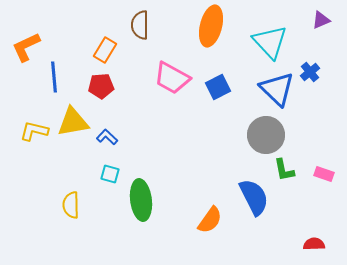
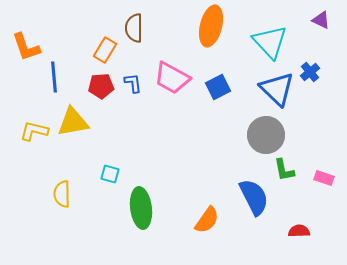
purple triangle: rotated 48 degrees clockwise
brown semicircle: moved 6 px left, 3 px down
orange L-shape: rotated 84 degrees counterclockwise
blue L-shape: moved 26 px right, 54 px up; rotated 40 degrees clockwise
pink rectangle: moved 4 px down
green ellipse: moved 8 px down
yellow semicircle: moved 9 px left, 11 px up
orange semicircle: moved 3 px left
red semicircle: moved 15 px left, 13 px up
